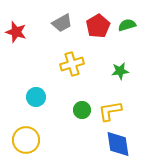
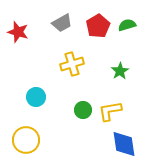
red star: moved 2 px right
green star: rotated 24 degrees counterclockwise
green circle: moved 1 px right
blue diamond: moved 6 px right
